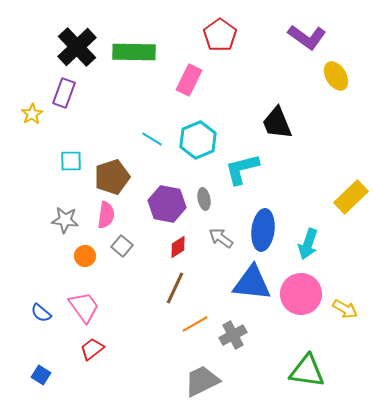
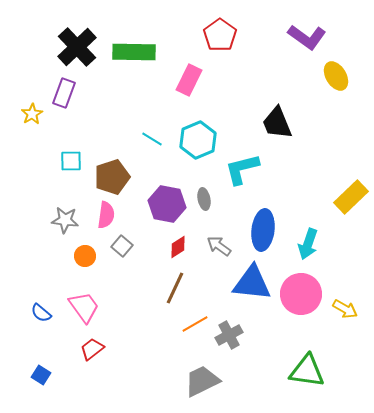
gray arrow: moved 2 px left, 8 px down
gray cross: moved 4 px left
